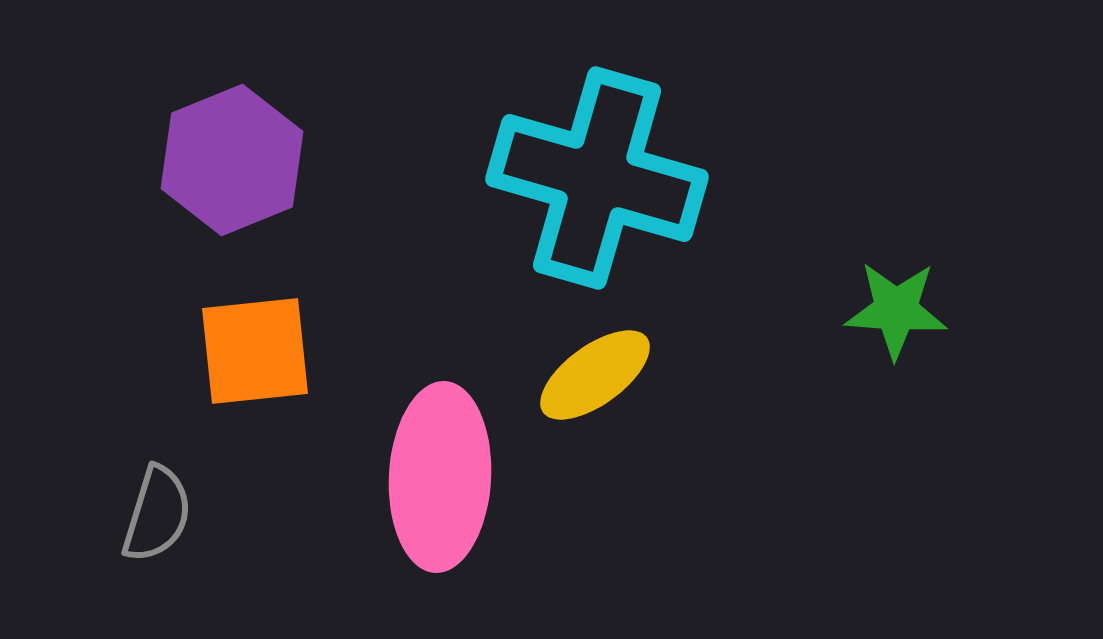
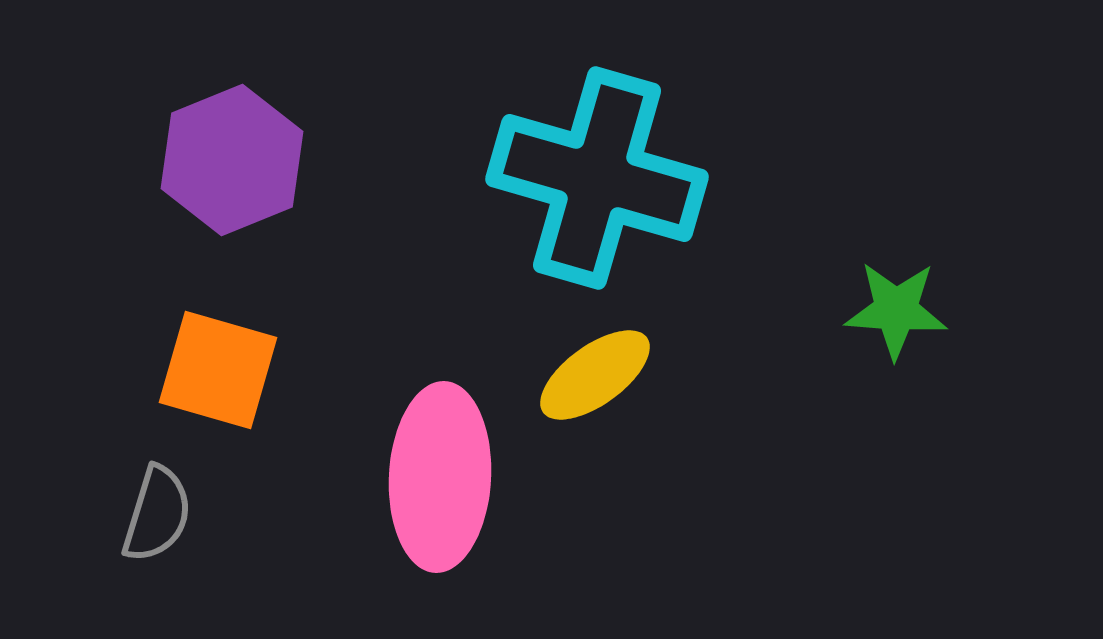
orange square: moved 37 px left, 19 px down; rotated 22 degrees clockwise
